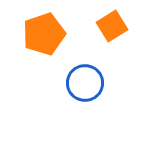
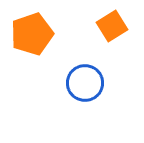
orange pentagon: moved 12 px left
